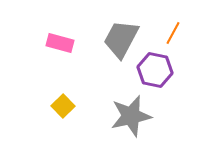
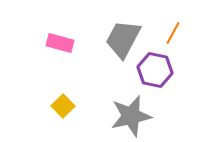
gray trapezoid: moved 2 px right
